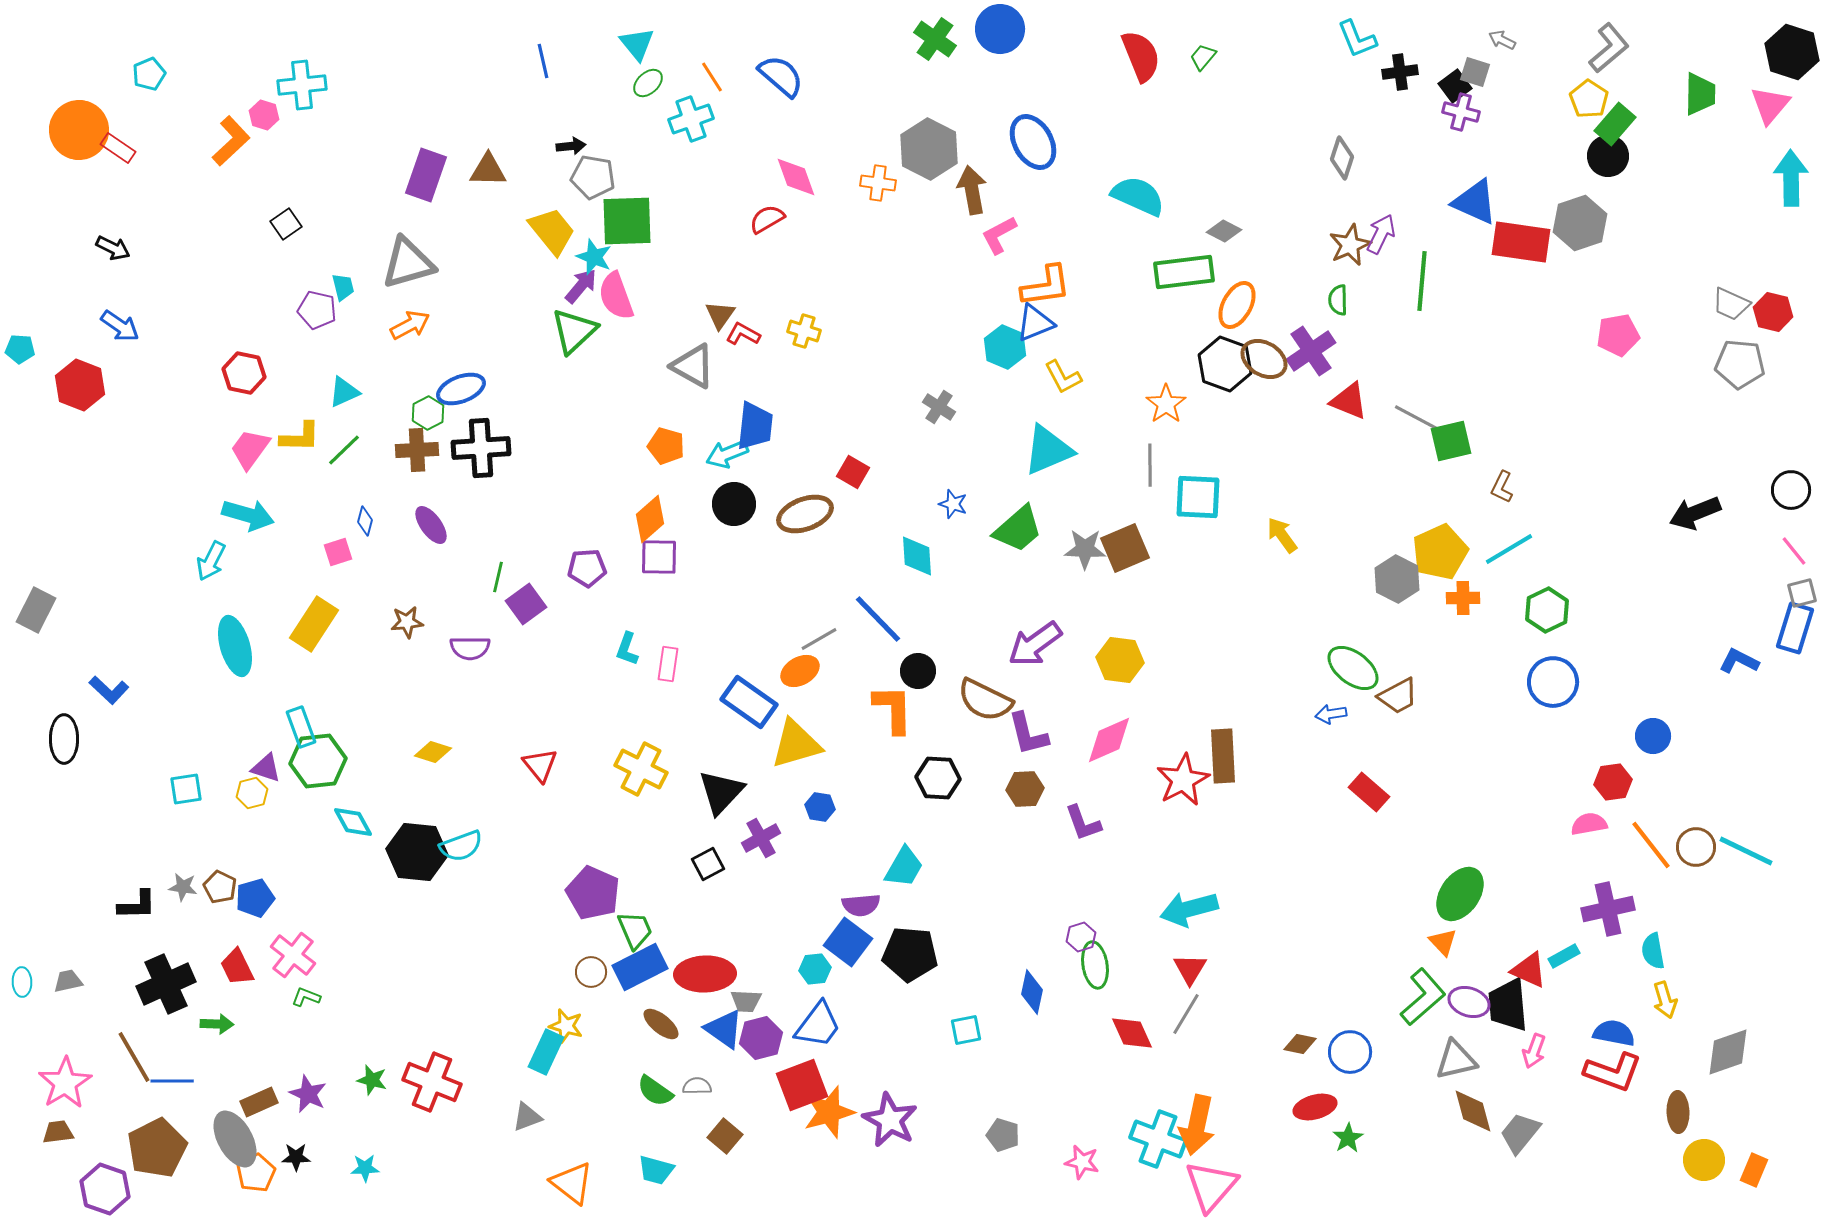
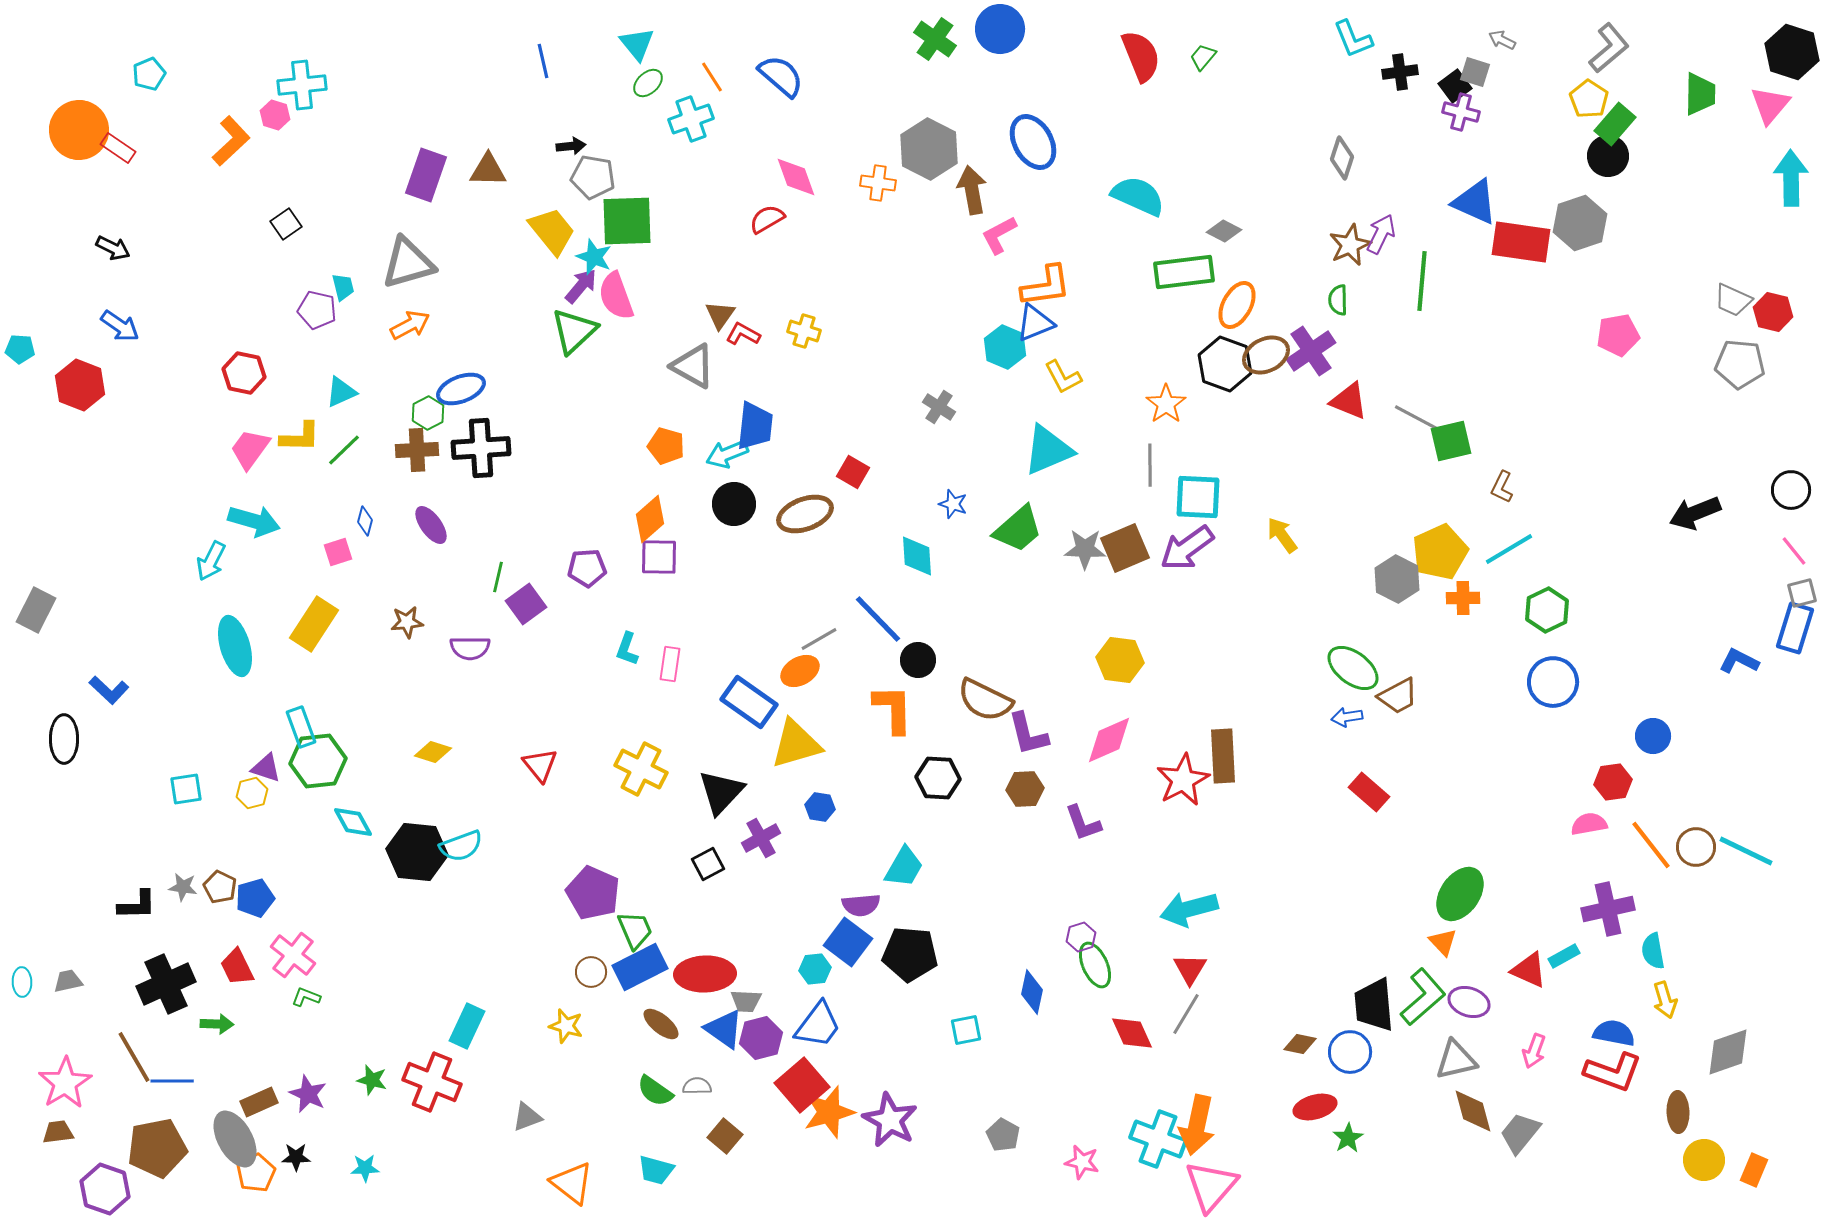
cyan L-shape at (1357, 39): moved 4 px left
pink hexagon at (264, 115): moved 11 px right
gray trapezoid at (1731, 304): moved 2 px right, 4 px up
brown ellipse at (1264, 359): moved 2 px right, 4 px up; rotated 57 degrees counterclockwise
cyan triangle at (344, 392): moved 3 px left
cyan arrow at (248, 515): moved 6 px right, 6 px down
purple arrow at (1035, 644): moved 152 px right, 96 px up
pink rectangle at (668, 664): moved 2 px right
black circle at (918, 671): moved 11 px up
blue arrow at (1331, 714): moved 16 px right, 3 px down
green ellipse at (1095, 965): rotated 15 degrees counterclockwise
black trapezoid at (1508, 1005): moved 134 px left
cyan rectangle at (546, 1052): moved 79 px left, 26 px up
red square at (802, 1085): rotated 20 degrees counterclockwise
gray pentagon at (1003, 1135): rotated 12 degrees clockwise
brown pentagon at (157, 1148): rotated 16 degrees clockwise
